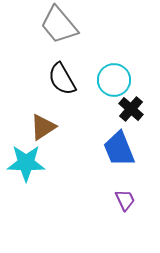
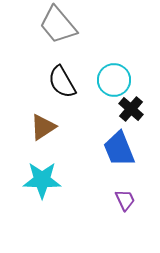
gray trapezoid: moved 1 px left
black semicircle: moved 3 px down
cyan star: moved 16 px right, 17 px down
